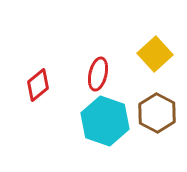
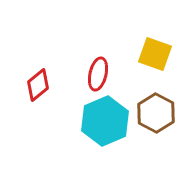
yellow square: rotated 28 degrees counterclockwise
brown hexagon: moved 1 px left
cyan hexagon: rotated 18 degrees clockwise
